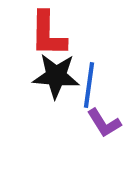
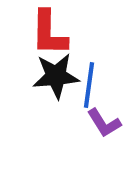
red L-shape: moved 1 px right, 1 px up
black star: rotated 9 degrees counterclockwise
